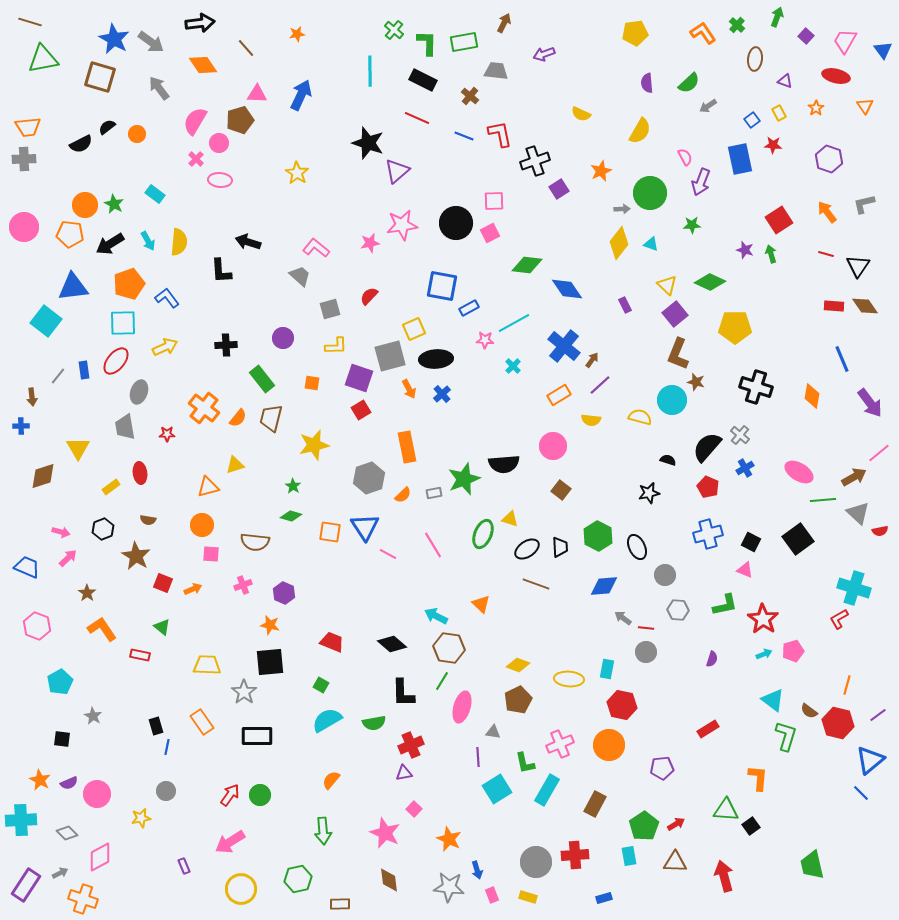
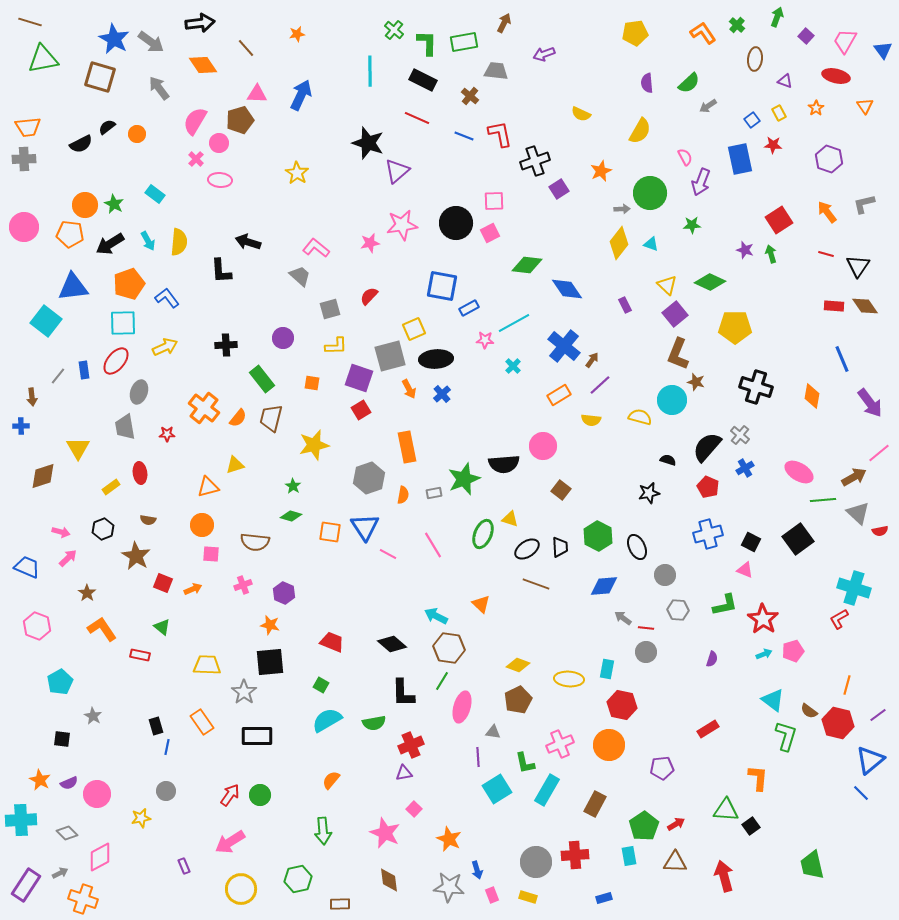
pink circle at (553, 446): moved 10 px left
orange semicircle at (403, 495): rotated 36 degrees counterclockwise
